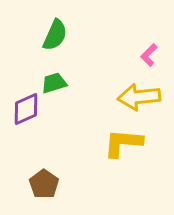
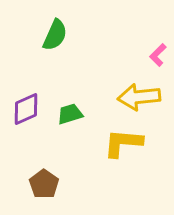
pink L-shape: moved 9 px right
green trapezoid: moved 16 px right, 31 px down
